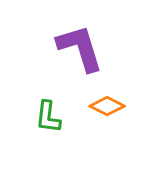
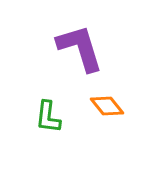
orange diamond: rotated 24 degrees clockwise
